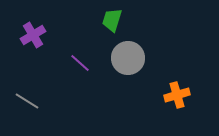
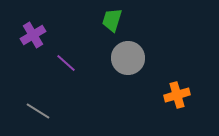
purple line: moved 14 px left
gray line: moved 11 px right, 10 px down
